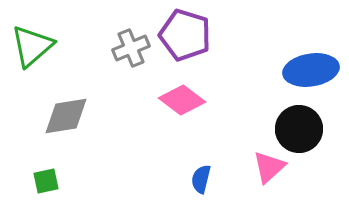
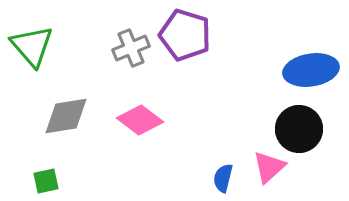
green triangle: rotated 30 degrees counterclockwise
pink diamond: moved 42 px left, 20 px down
blue semicircle: moved 22 px right, 1 px up
